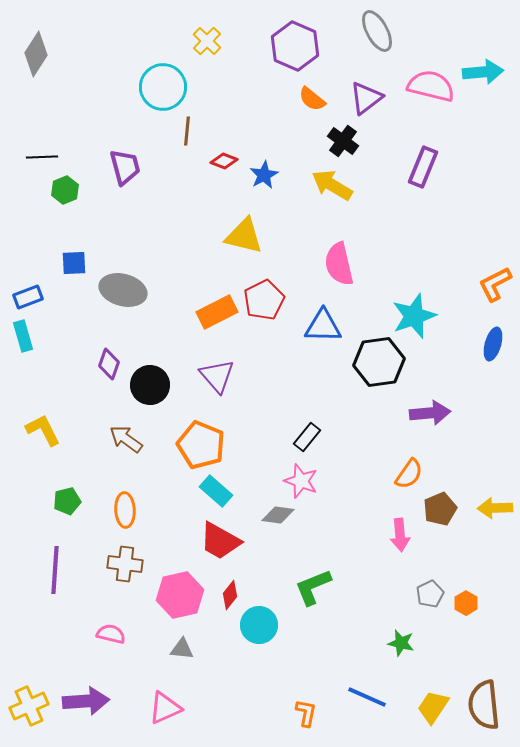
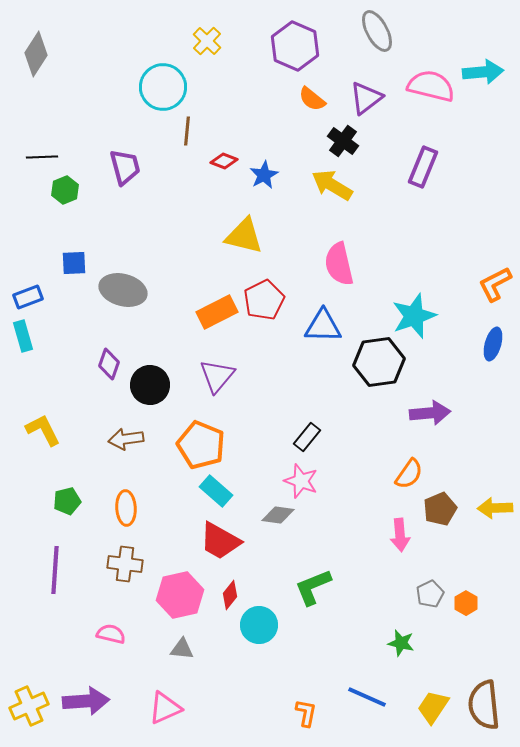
purple triangle at (217, 376): rotated 21 degrees clockwise
brown arrow at (126, 439): rotated 44 degrees counterclockwise
orange ellipse at (125, 510): moved 1 px right, 2 px up
